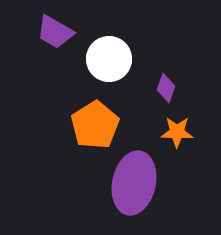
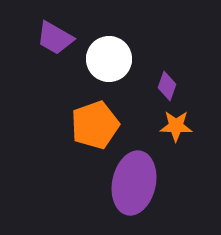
purple trapezoid: moved 6 px down
purple diamond: moved 1 px right, 2 px up
orange pentagon: rotated 12 degrees clockwise
orange star: moved 1 px left, 6 px up
